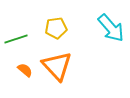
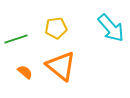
orange triangle: moved 4 px right; rotated 8 degrees counterclockwise
orange semicircle: moved 2 px down
